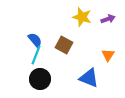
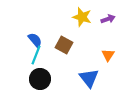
blue triangle: rotated 30 degrees clockwise
